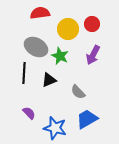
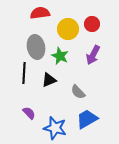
gray ellipse: rotated 50 degrees clockwise
